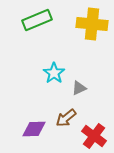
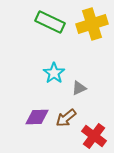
green rectangle: moved 13 px right, 2 px down; rotated 48 degrees clockwise
yellow cross: rotated 24 degrees counterclockwise
purple diamond: moved 3 px right, 12 px up
